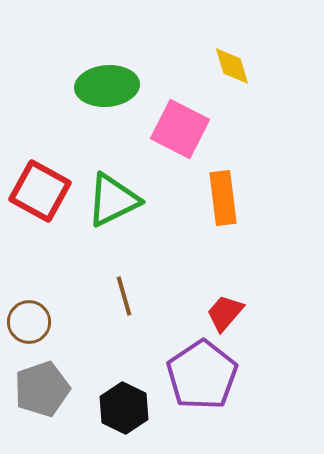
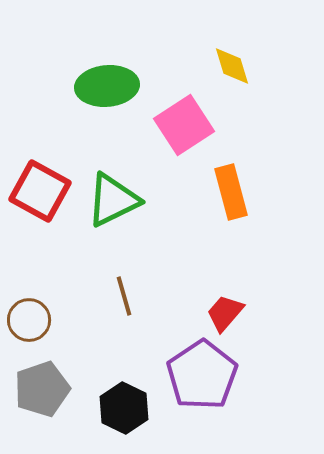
pink square: moved 4 px right, 4 px up; rotated 30 degrees clockwise
orange rectangle: moved 8 px right, 6 px up; rotated 8 degrees counterclockwise
brown circle: moved 2 px up
